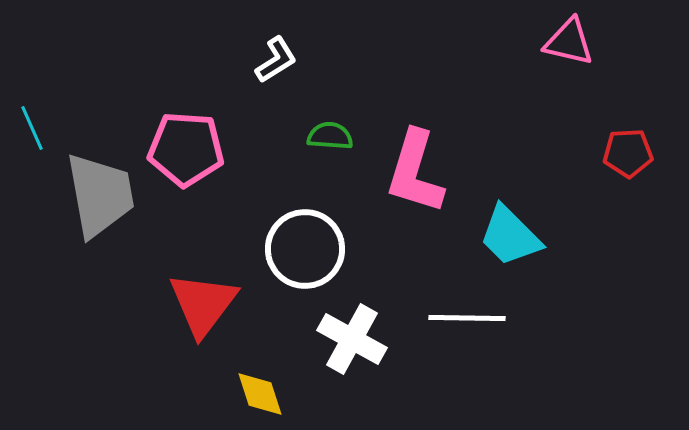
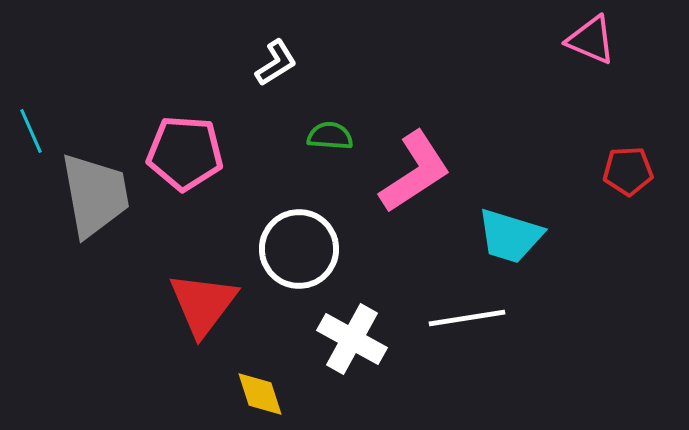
pink triangle: moved 22 px right, 2 px up; rotated 10 degrees clockwise
white L-shape: moved 3 px down
cyan line: moved 1 px left, 3 px down
pink pentagon: moved 1 px left, 4 px down
red pentagon: moved 18 px down
pink L-shape: rotated 140 degrees counterclockwise
gray trapezoid: moved 5 px left
cyan trapezoid: rotated 28 degrees counterclockwise
white circle: moved 6 px left
white line: rotated 10 degrees counterclockwise
